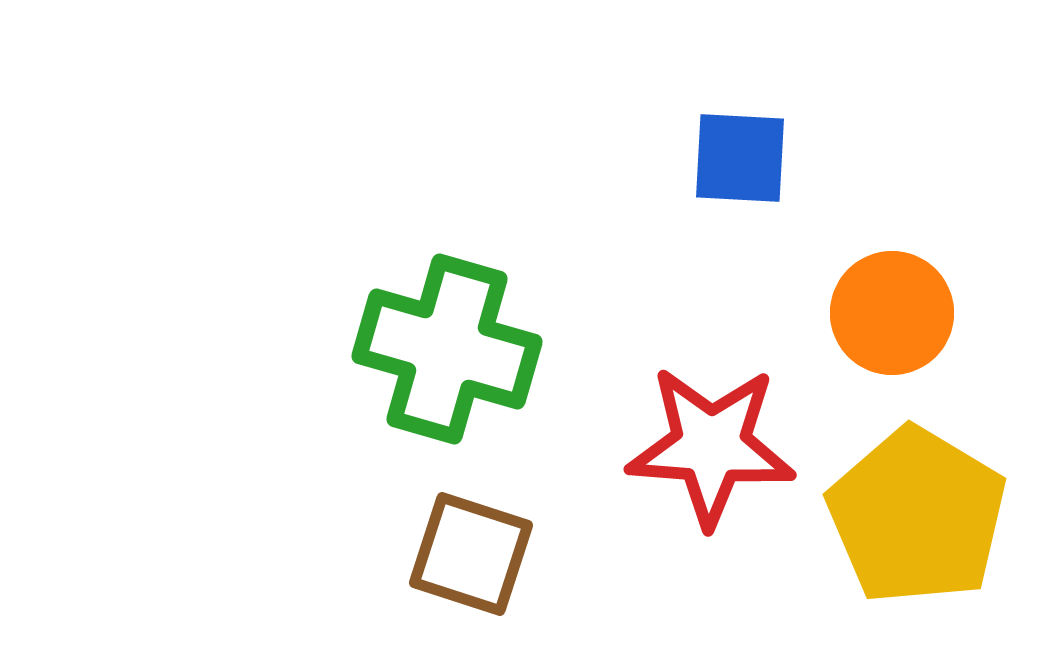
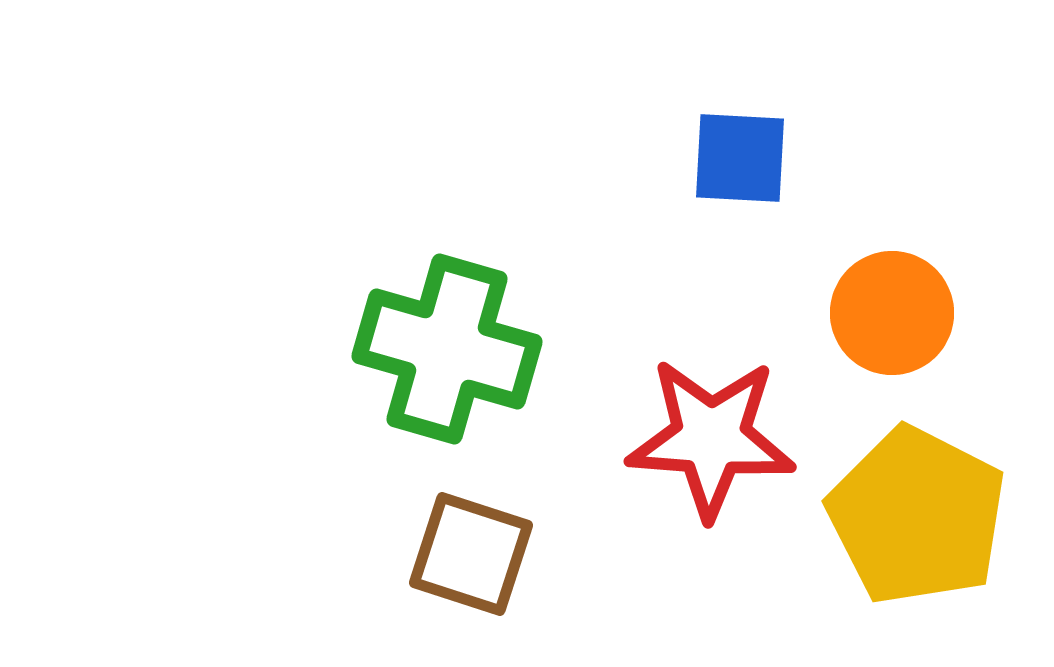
red star: moved 8 px up
yellow pentagon: rotated 4 degrees counterclockwise
